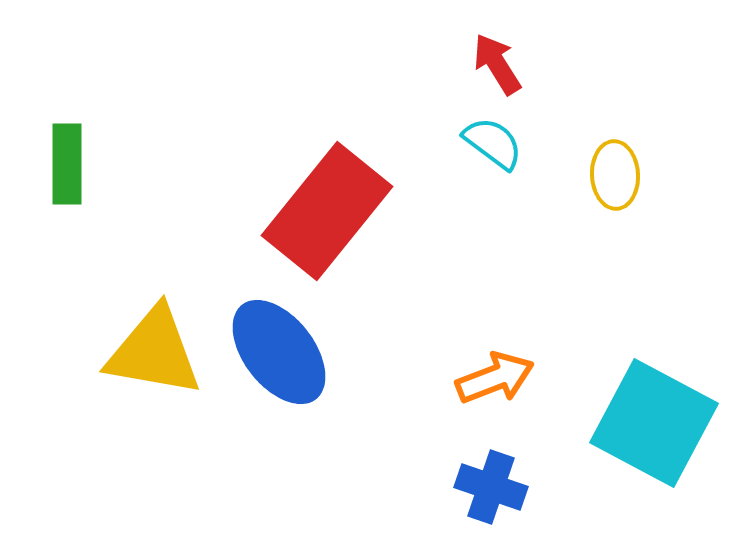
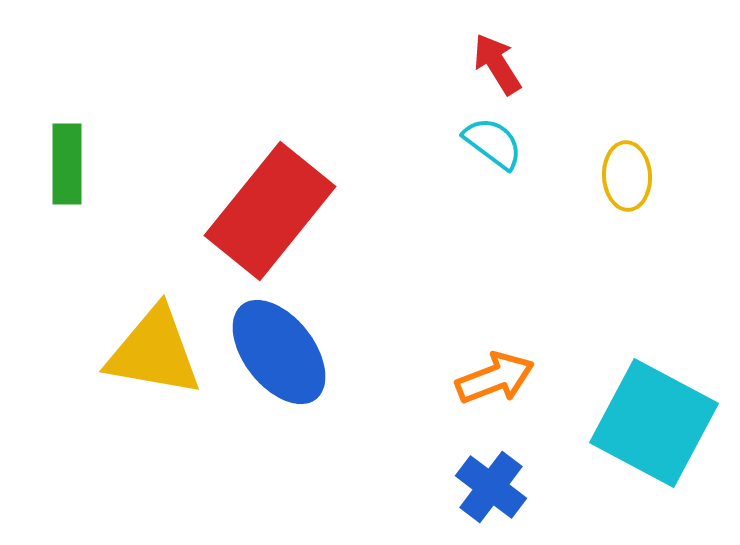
yellow ellipse: moved 12 px right, 1 px down
red rectangle: moved 57 px left
blue cross: rotated 18 degrees clockwise
